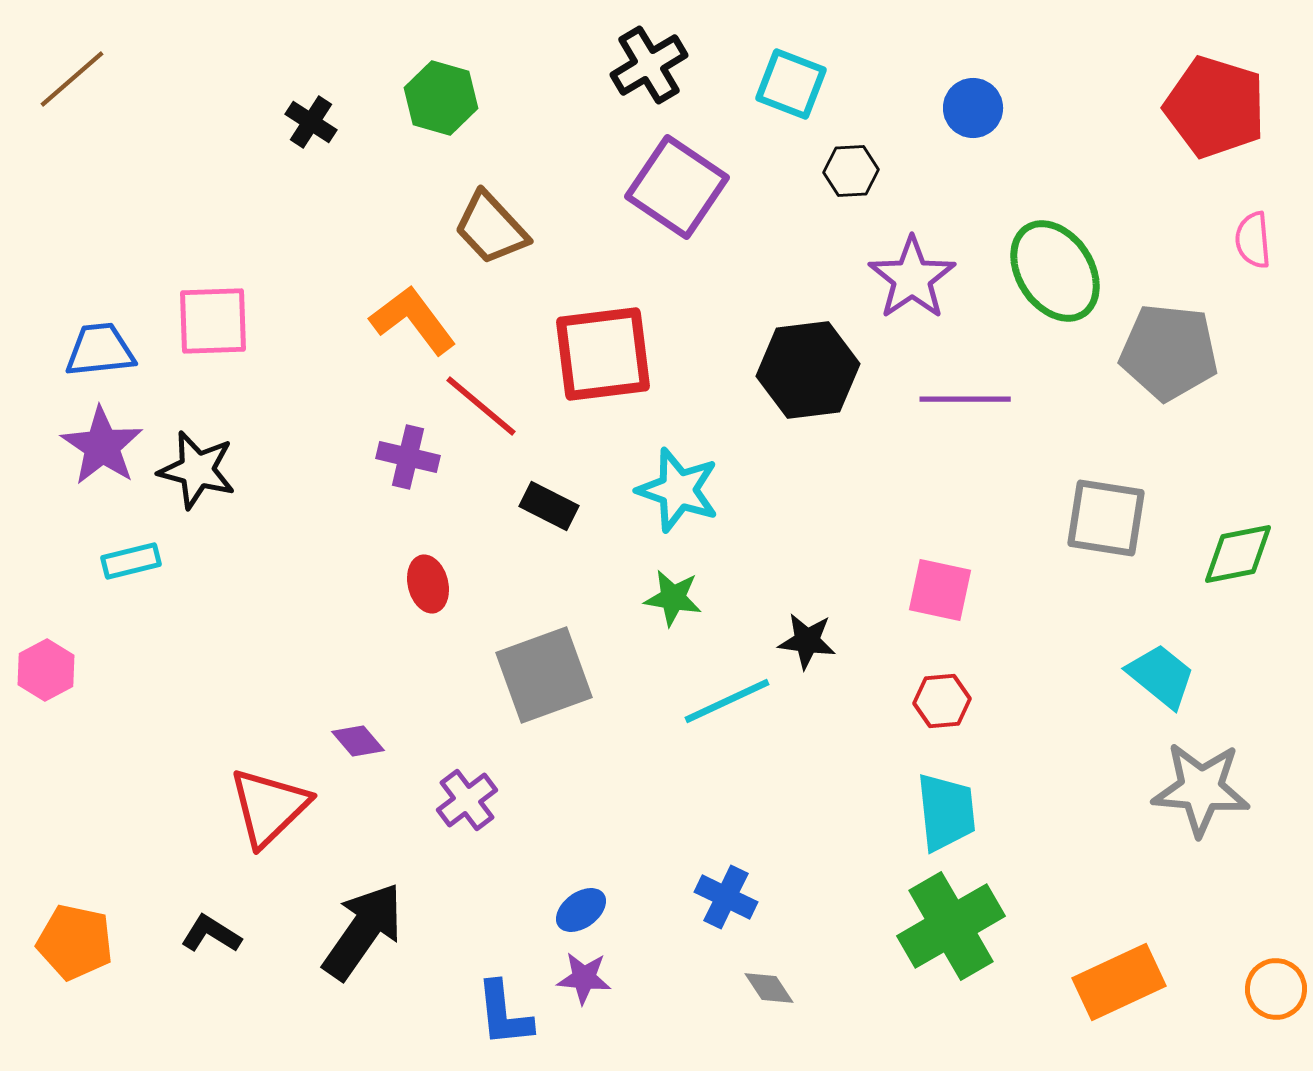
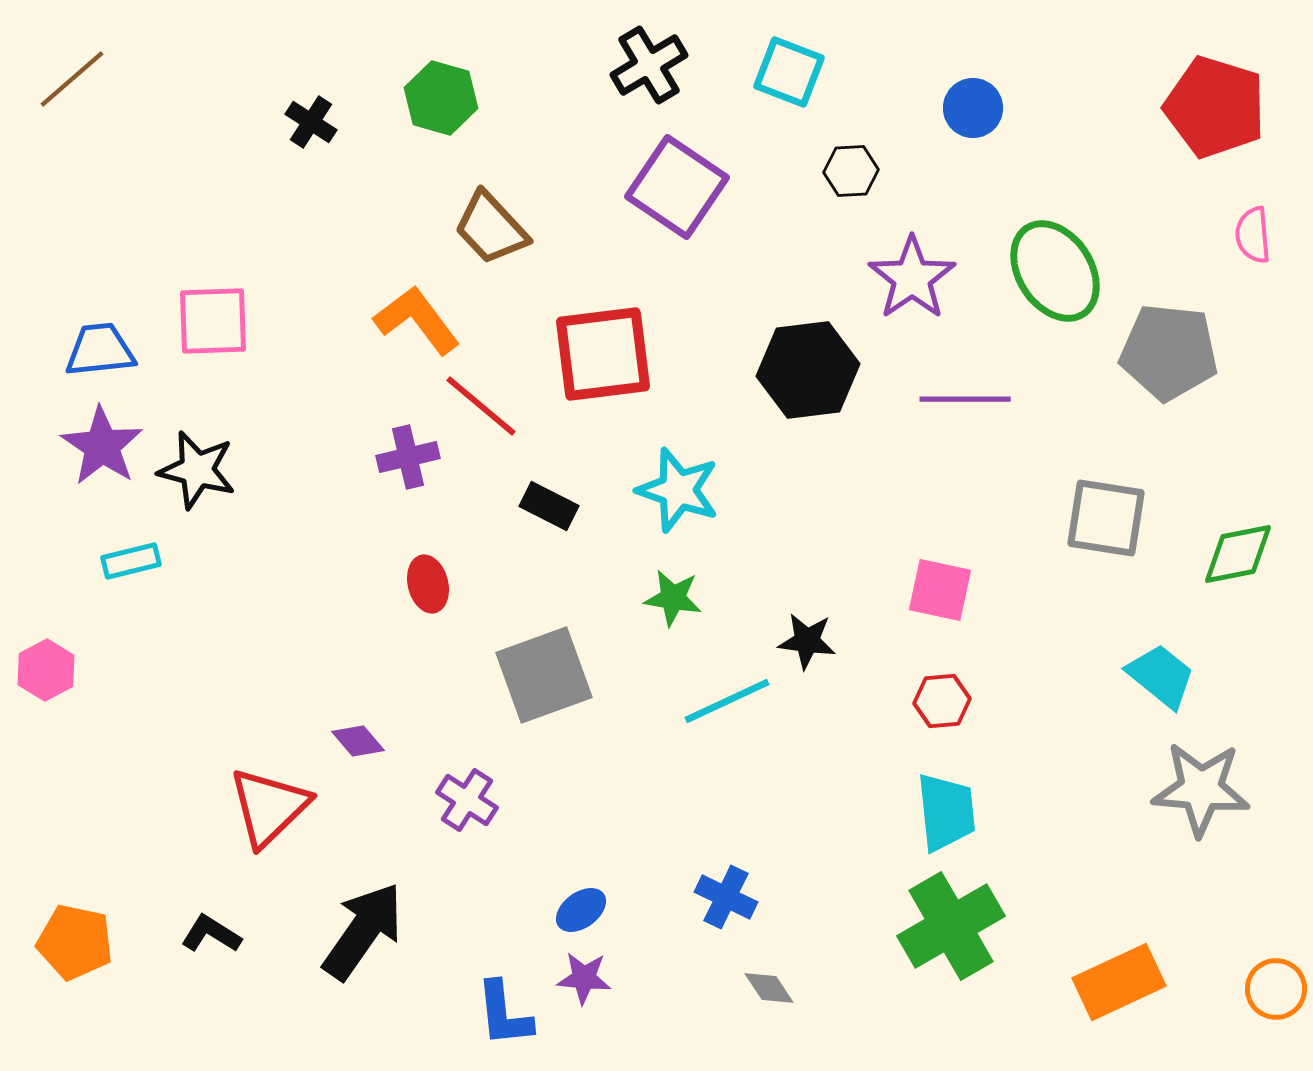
cyan square at (791, 84): moved 2 px left, 12 px up
pink semicircle at (1253, 240): moved 5 px up
orange L-shape at (413, 320): moved 4 px right
purple cross at (408, 457): rotated 26 degrees counterclockwise
purple cross at (467, 800): rotated 20 degrees counterclockwise
